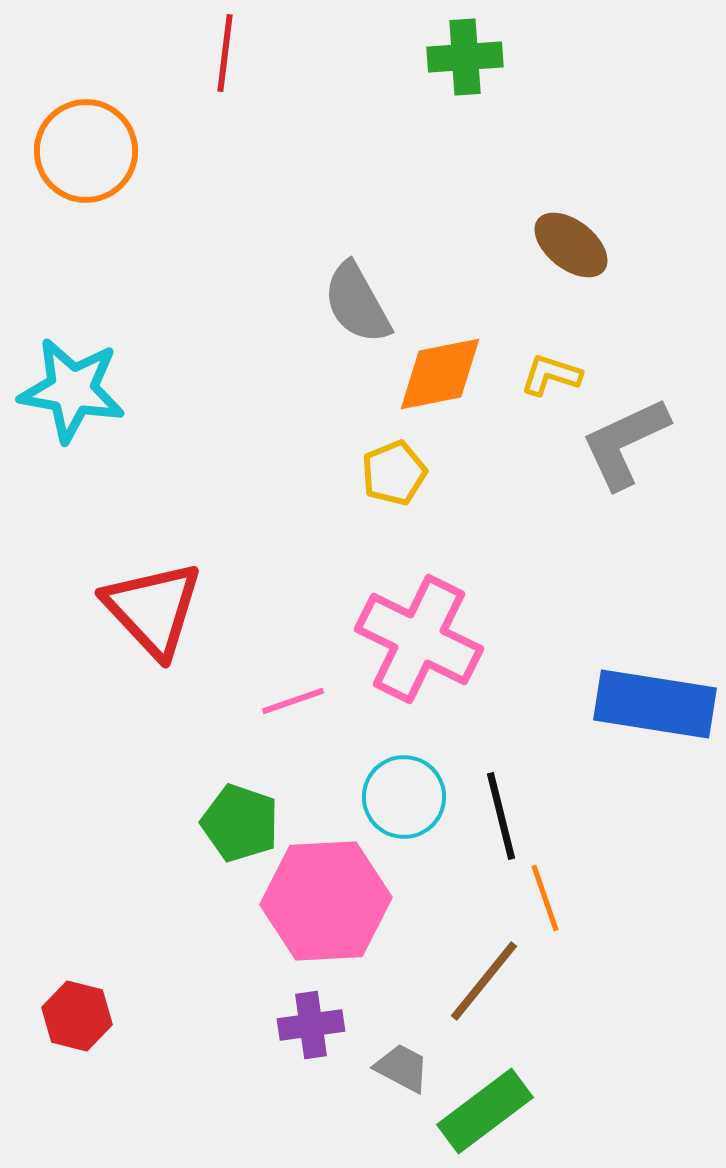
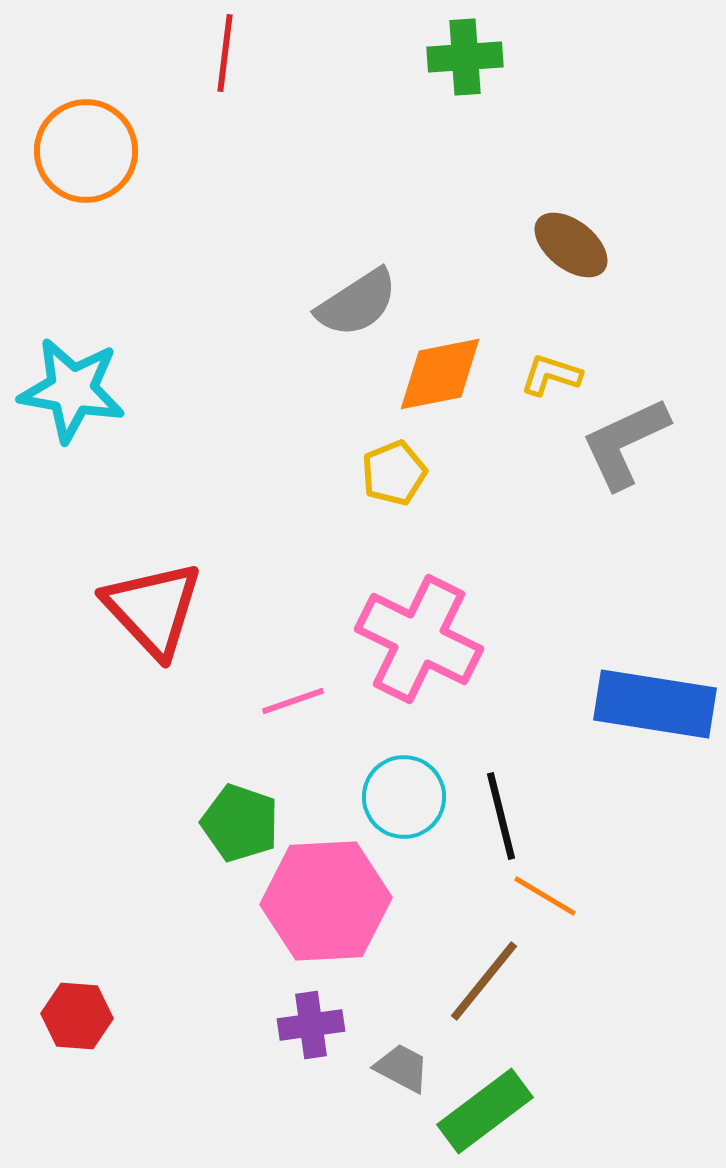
gray semicircle: rotated 94 degrees counterclockwise
orange line: moved 2 px up; rotated 40 degrees counterclockwise
red hexagon: rotated 10 degrees counterclockwise
